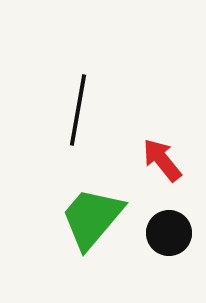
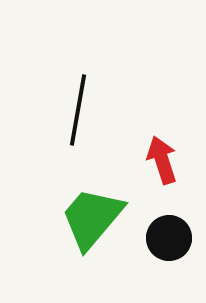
red arrow: rotated 21 degrees clockwise
black circle: moved 5 px down
